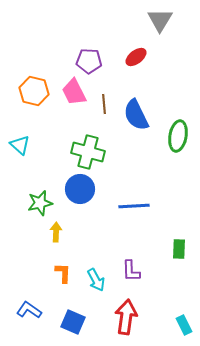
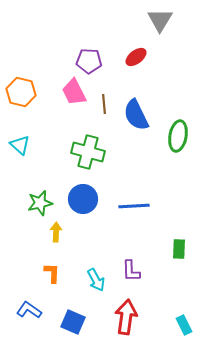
orange hexagon: moved 13 px left, 1 px down
blue circle: moved 3 px right, 10 px down
orange L-shape: moved 11 px left
